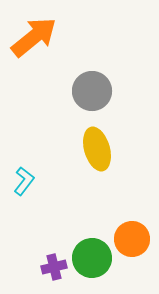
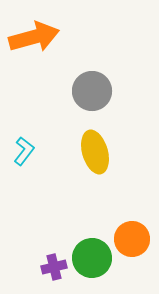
orange arrow: rotated 24 degrees clockwise
yellow ellipse: moved 2 px left, 3 px down
cyan L-shape: moved 30 px up
